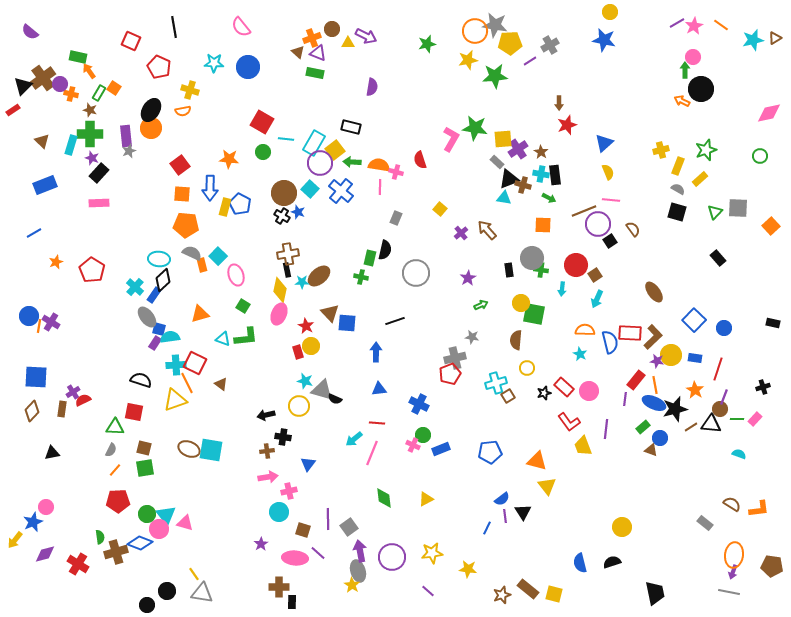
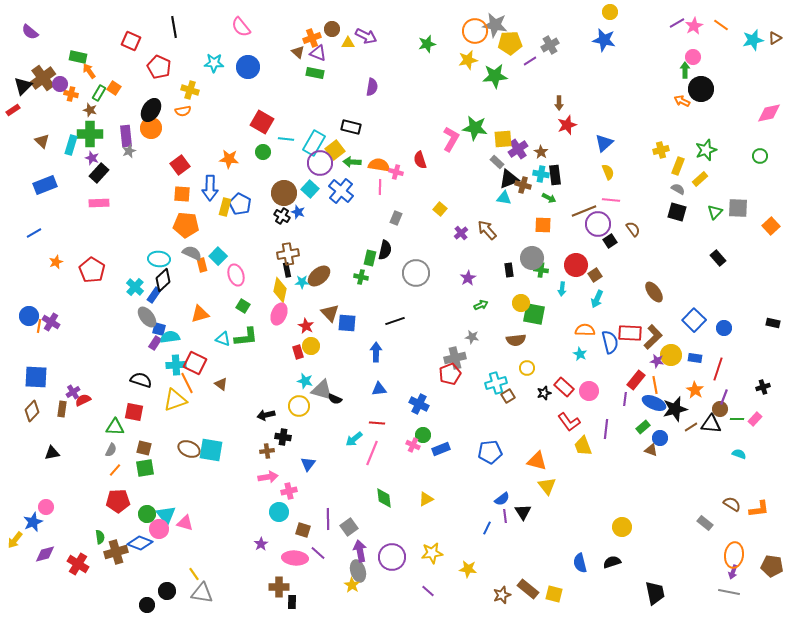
brown semicircle at (516, 340): rotated 102 degrees counterclockwise
